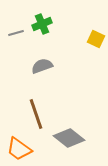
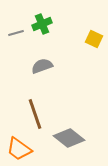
yellow square: moved 2 px left
brown line: moved 1 px left
